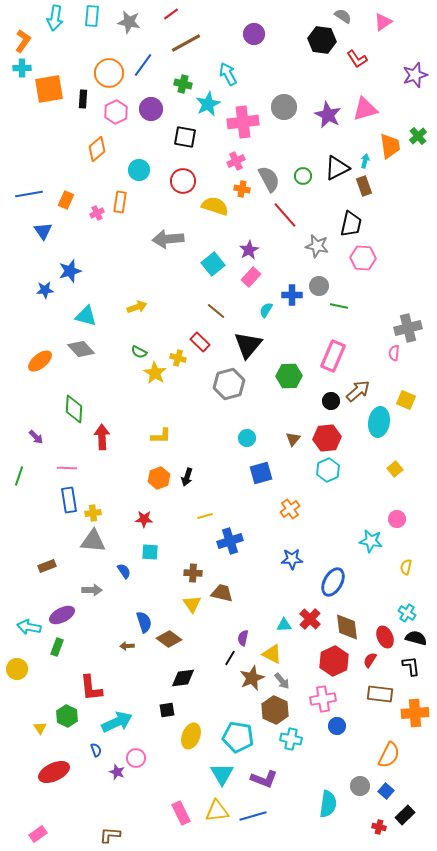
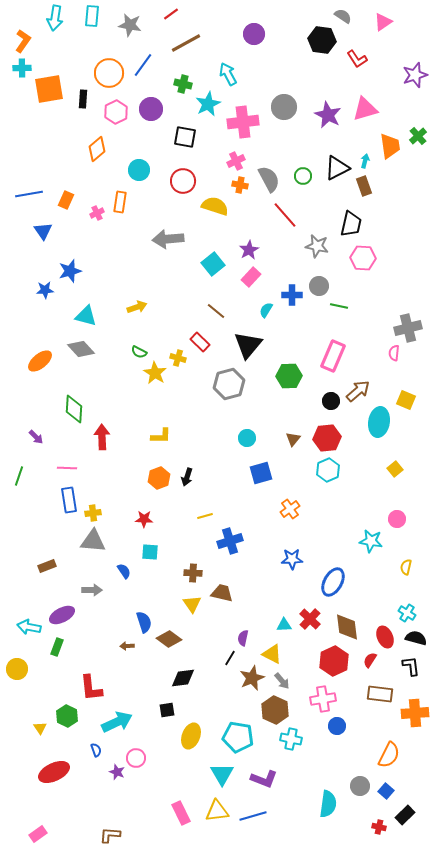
gray star at (129, 22): moved 1 px right, 3 px down
orange cross at (242, 189): moved 2 px left, 4 px up
